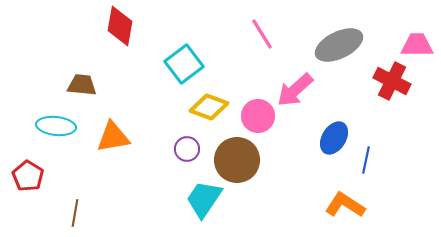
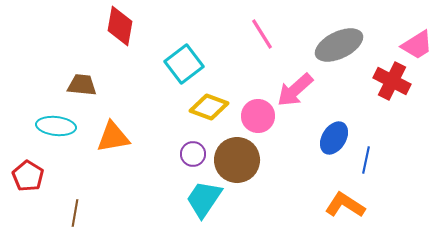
pink trapezoid: rotated 148 degrees clockwise
purple circle: moved 6 px right, 5 px down
